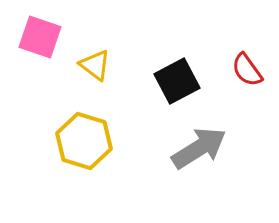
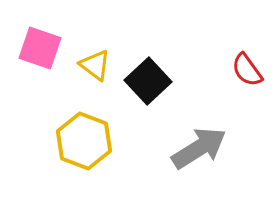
pink square: moved 11 px down
black square: moved 29 px left; rotated 15 degrees counterclockwise
yellow hexagon: rotated 4 degrees clockwise
